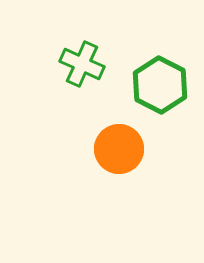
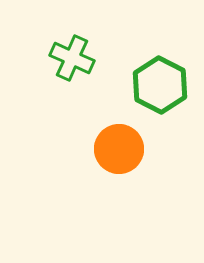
green cross: moved 10 px left, 6 px up
